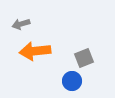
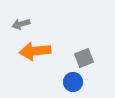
blue circle: moved 1 px right, 1 px down
